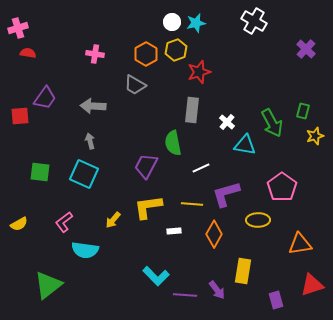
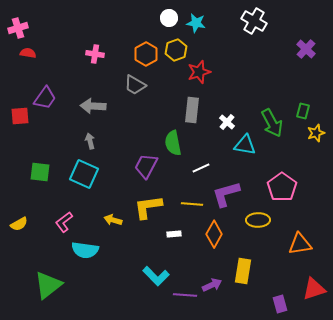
white circle at (172, 22): moved 3 px left, 4 px up
cyan star at (196, 23): rotated 24 degrees clockwise
yellow star at (315, 136): moved 1 px right, 3 px up
yellow arrow at (113, 220): rotated 66 degrees clockwise
white rectangle at (174, 231): moved 3 px down
red triangle at (312, 285): moved 2 px right, 4 px down
purple arrow at (217, 290): moved 5 px left, 5 px up; rotated 78 degrees counterclockwise
purple rectangle at (276, 300): moved 4 px right, 4 px down
